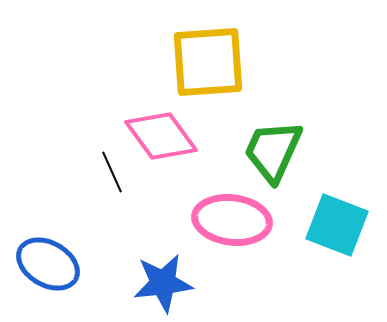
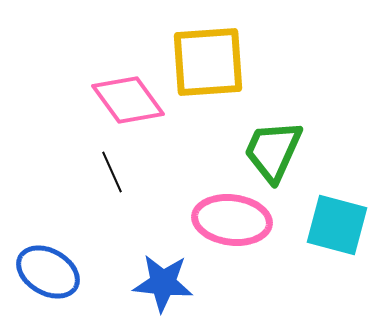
pink diamond: moved 33 px left, 36 px up
cyan square: rotated 6 degrees counterclockwise
blue ellipse: moved 8 px down
blue star: rotated 12 degrees clockwise
